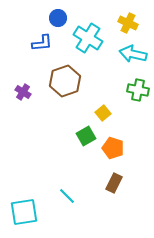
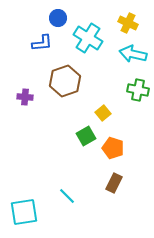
purple cross: moved 2 px right, 5 px down; rotated 28 degrees counterclockwise
